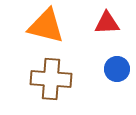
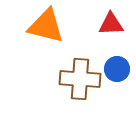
red triangle: moved 4 px right, 1 px down
brown cross: moved 29 px right
